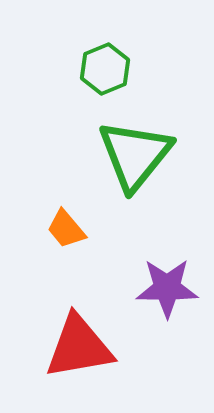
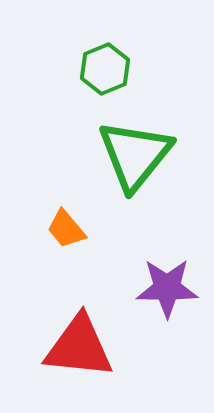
red triangle: rotated 16 degrees clockwise
